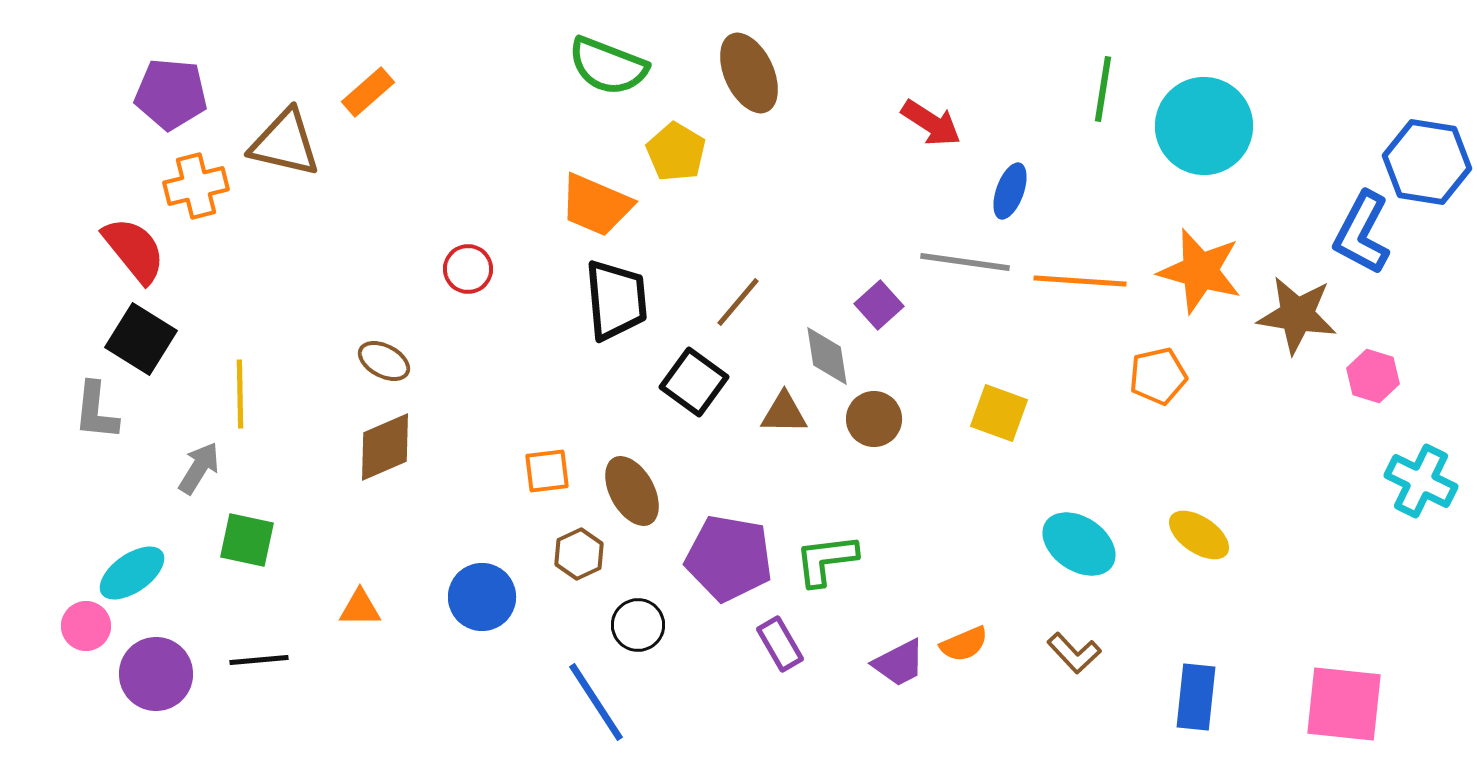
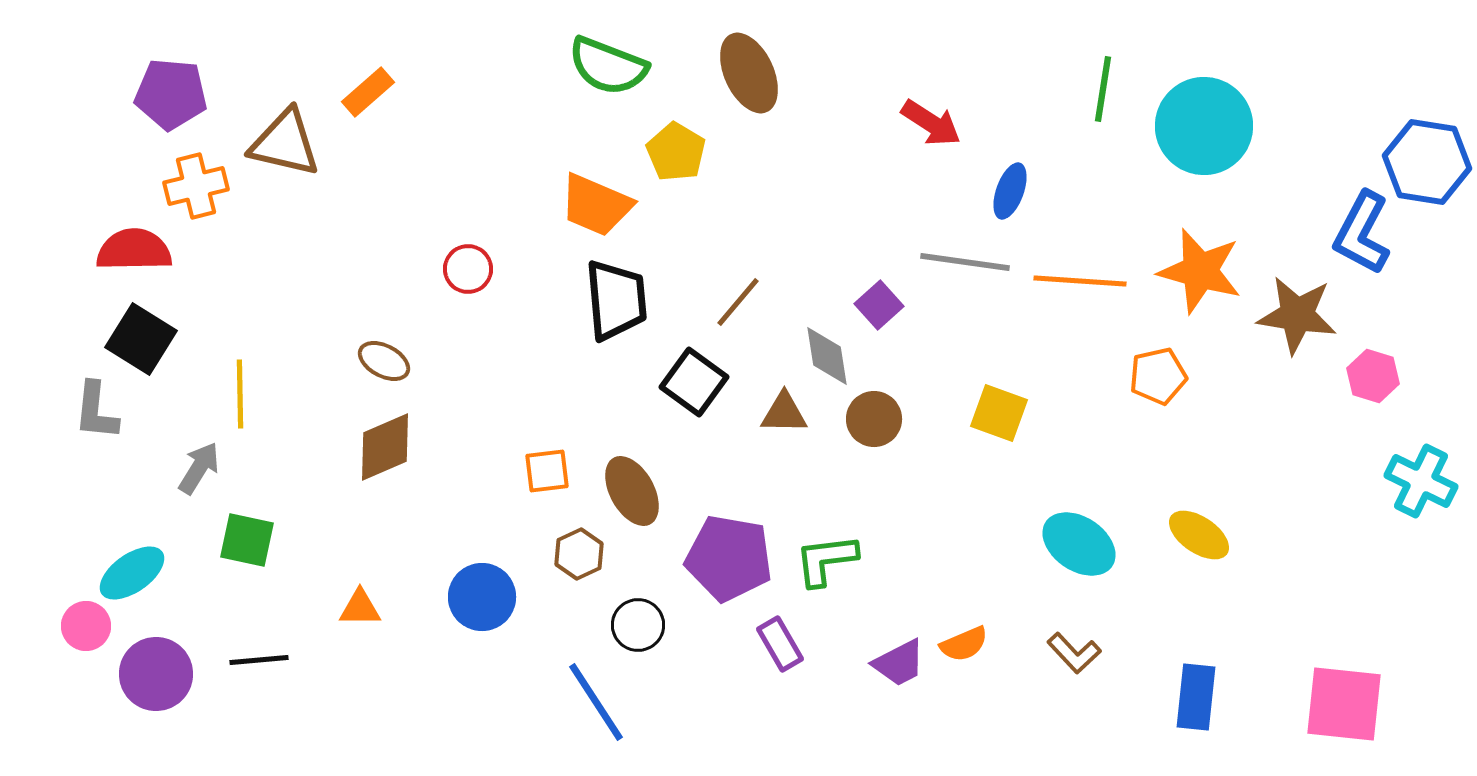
red semicircle at (134, 250): rotated 52 degrees counterclockwise
